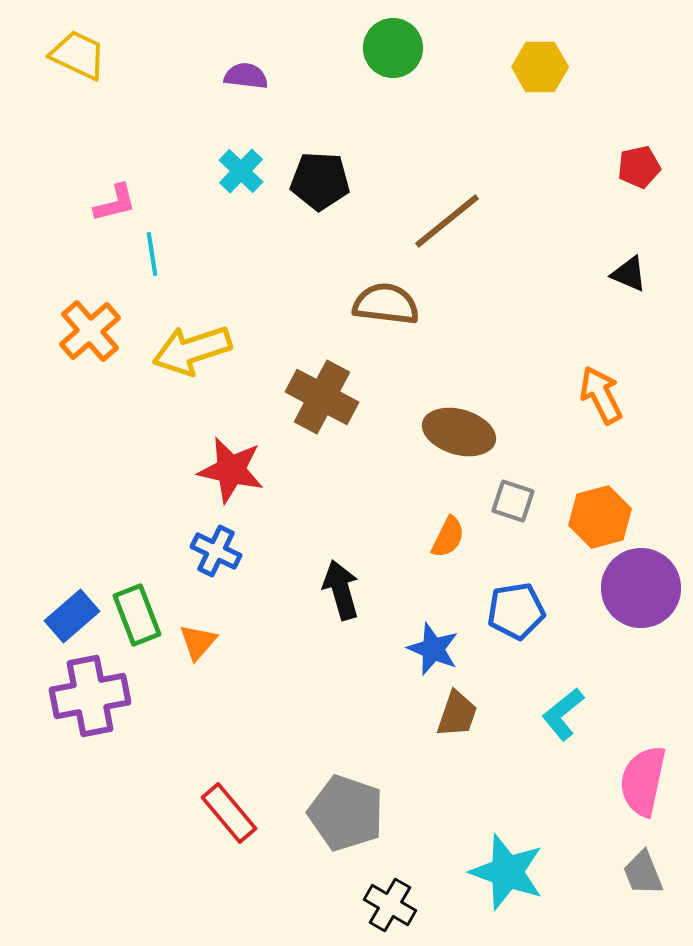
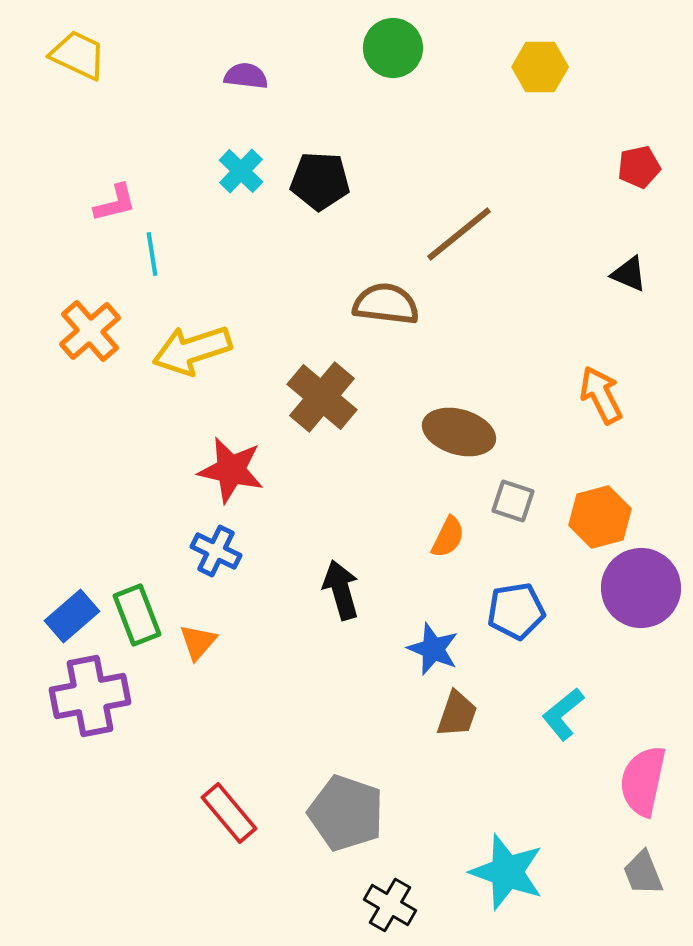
brown line: moved 12 px right, 13 px down
brown cross: rotated 12 degrees clockwise
